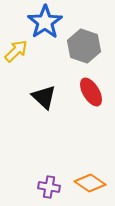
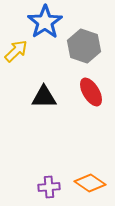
black triangle: rotated 44 degrees counterclockwise
purple cross: rotated 15 degrees counterclockwise
